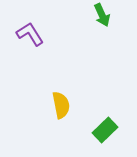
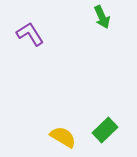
green arrow: moved 2 px down
yellow semicircle: moved 2 px right, 32 px down; rotated 48 degrees counterclockwise
